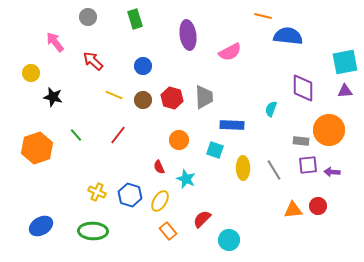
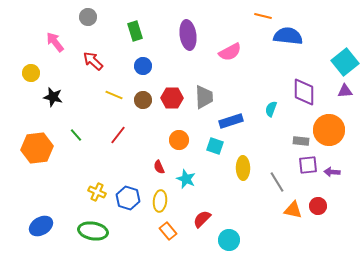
green rectangle at (135, 19): moved 12 px down
cyan square at (345, 62): rotated 28 degrees counterclockwise
purple diamond at (303, 88): moved 1 px right, 4 px down
red hexagon at (172, 98): rotated 15 degrees counterclockwise
blue rectangle at (232, 125): moved 1 px left, 4 px up; rotated 20 degrees counterclockwise
orange hexagon at (37, 148): rotated 12 degrees clockwise
cyan square at (215, 150): moved 4 px up
gray line at (274, 170): moved 3 px right, 12 px down
blue hexagon at (130, 195): moved 2 px left, 3 px down
yellow ellipse at (160, 201): rotated 25 degrees counterclockwise
orange triangle at (293, 210): rotated 18 degrees clockwise
green ellipse at (93, 231): rotated 8 degrees clockwise
